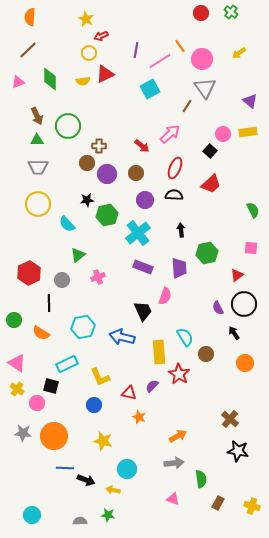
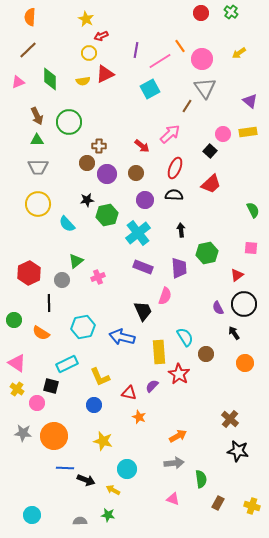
green circle at (68, 126): moved 1 px right, 4 px up
green triangle at (78, 255): moved 2 px left, 6 px down
yellow arrow at (113, 490): rotated 16 degrees clockwise
